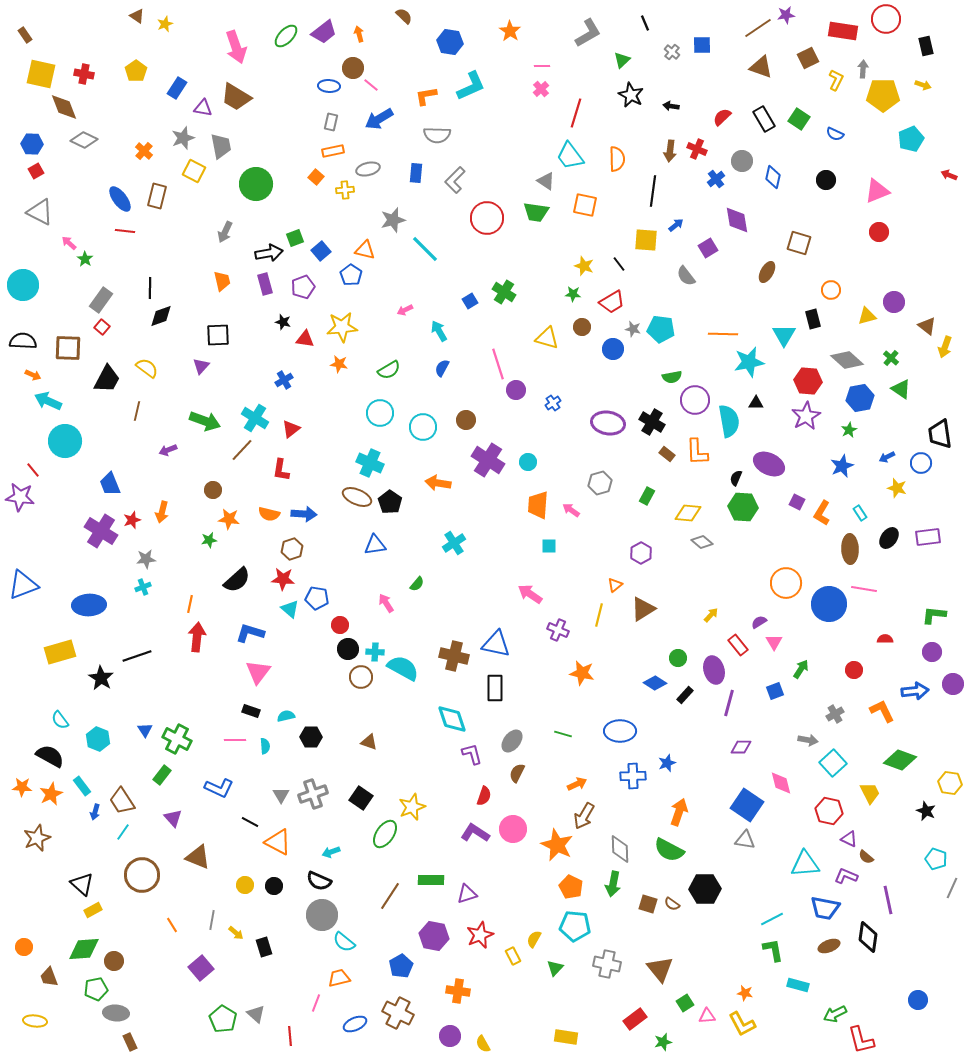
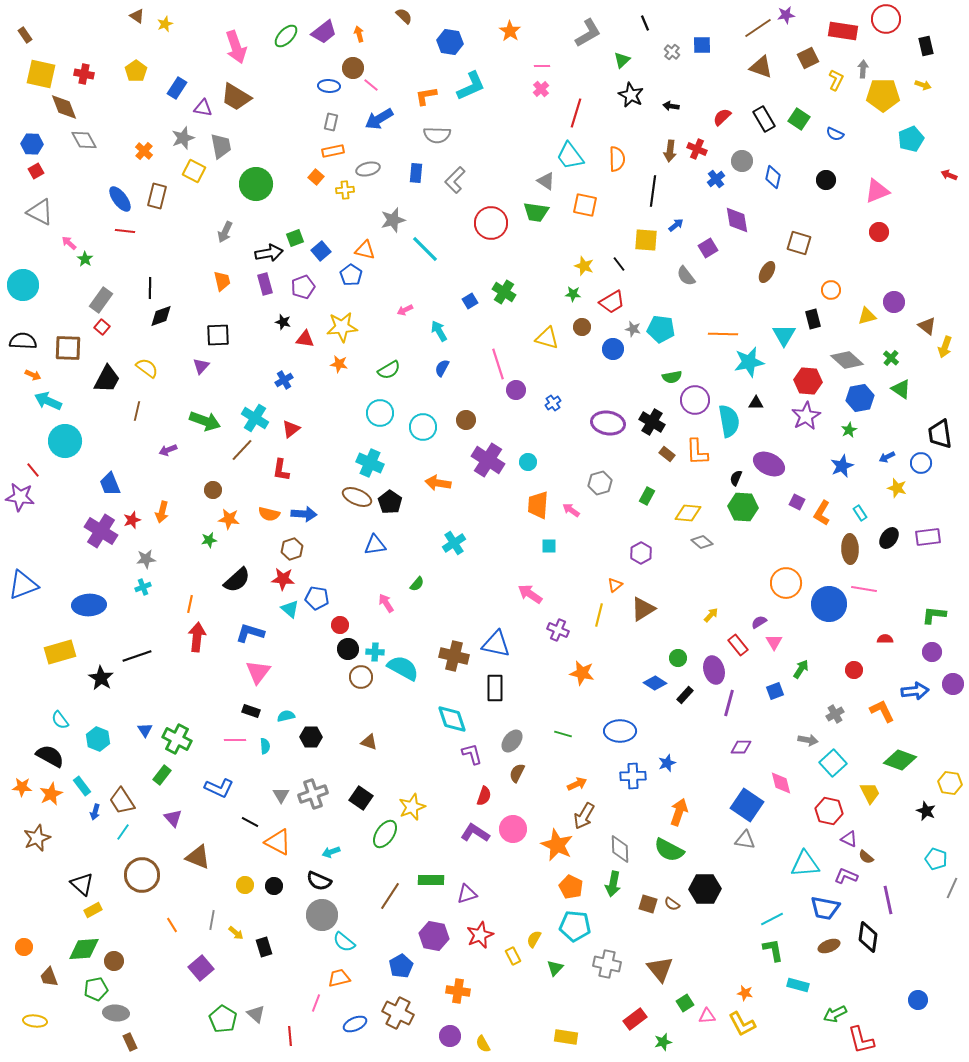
gray diamond at (84, 140): rotated 36 degrees clockwise
red circle at (487, 218): moved 4 px right, 5 px down
